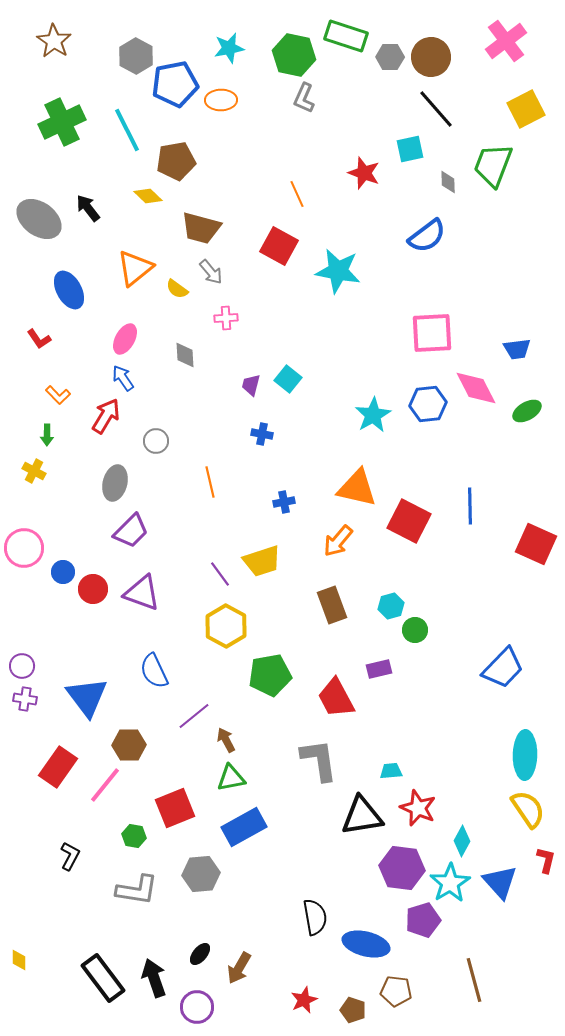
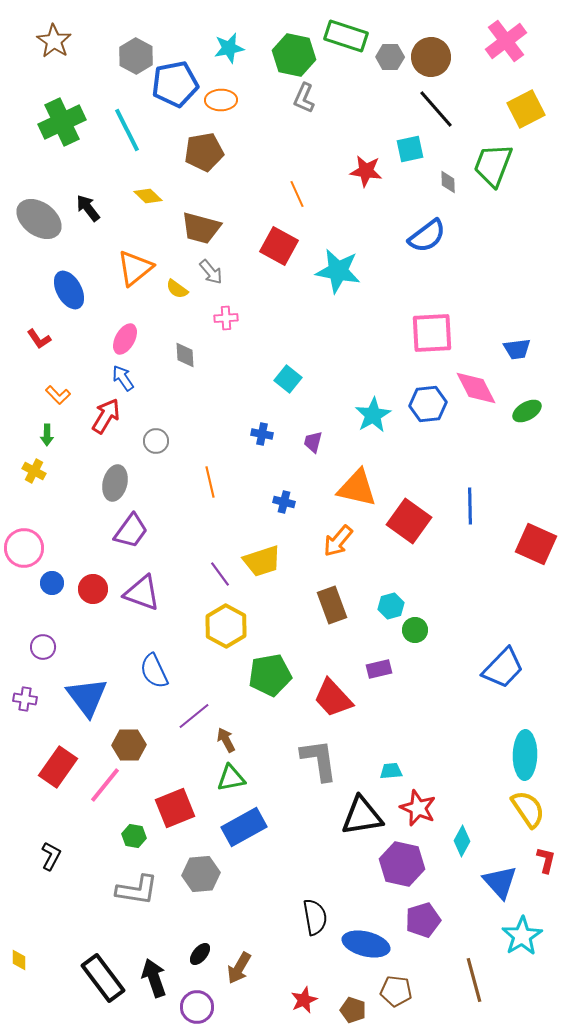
brown pentagon at (176, 161): moved 28 px right, 9 px up
red star at (364, 173): moved 2 px right, 2 px up; rotated 12 degrees counterclockwise
purple trapezoid at (251, 385): moved 62 px right, 57 px down
blue cross at (284, 502): rotated 25 degrees clockwise
red square at (409, 521): rotated 9 degrees clockwise
purple trapezoid at (131, 531): rotated 9 degrees counterclockwise
blue circle at (63, 572): moved 11 px left, 11 px down
purple circle at (22, 666): moved 21 px right, 19 px up
red trapezoid at (336, 698): moved 3 px left; rotated 15 degrees counterclockwise
black L-shape at (70, 856): moved 19 px left
purple hexagon at (402, 868): moved 4 px up; rotated 6 degrees clockwise
cyan star at (450, 883): moved 72 px right, 53 px down
